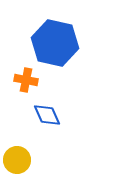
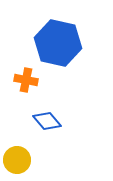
blue hexagon: moved 3 px right
blue diamond: moved 6 px down; rotated 16 degrees counterclockwise
